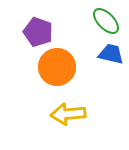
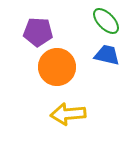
purple pentagon: rotated 16 degrees counterclockwise
blue trapezoid: moved 4 px left, 1 px down
